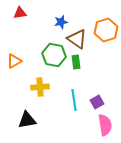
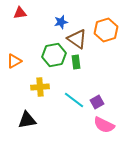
green hexagon: rotated 20 degrees counterclockwise
cyan line: rotated 45 degrees counterclockwise
pink semicircle: moved 1 px left; rotated 125 degrees clockwise
